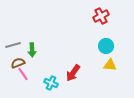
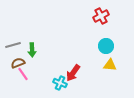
cyan cross: moved 9 px right
